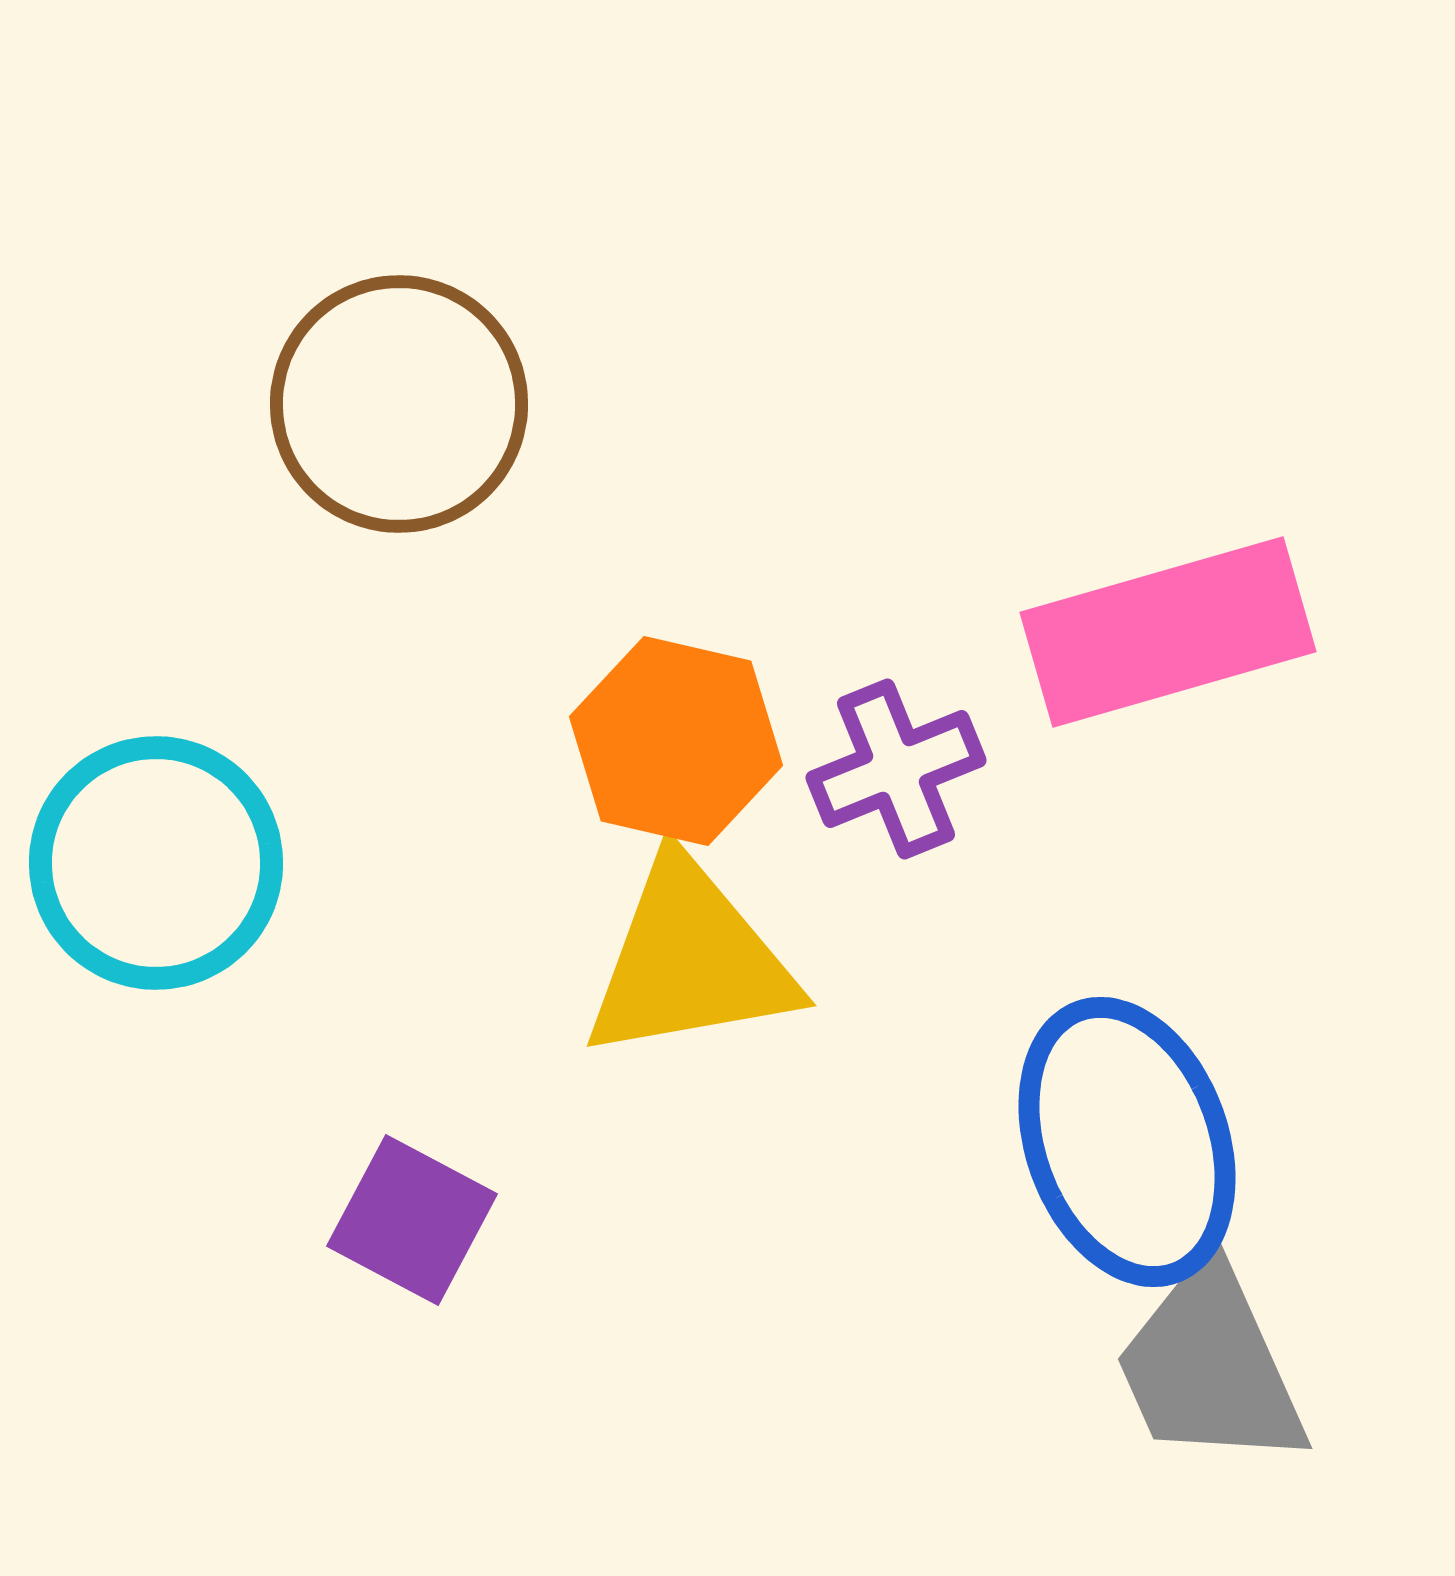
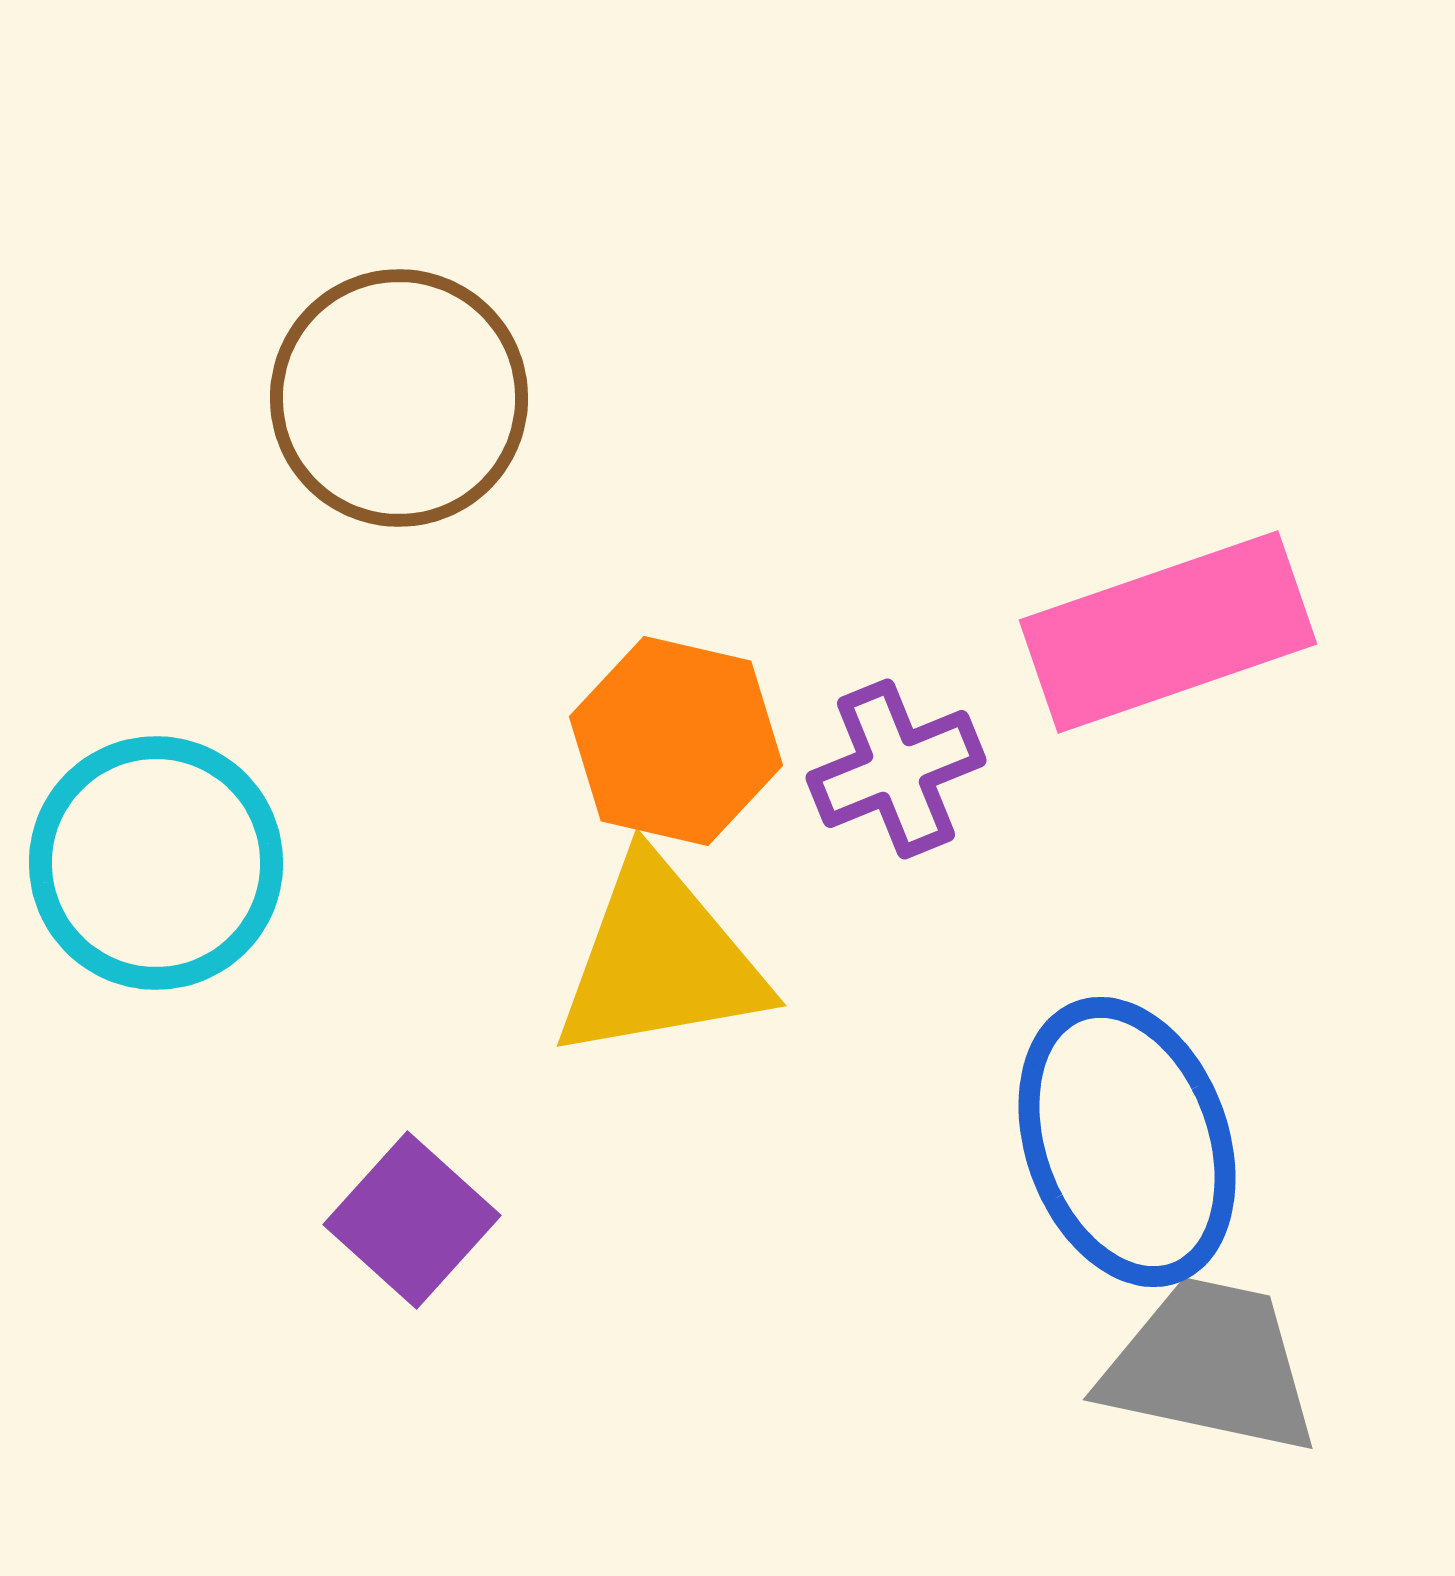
brown circle: moved 6 px up
pink rectangle: rotated 3 degrees counterclockwise
yellow triangle: moved 30 px left
purple square: rotated 14 degrees clockwise
gray trapezoid: rotated 126 degrees clockwise
